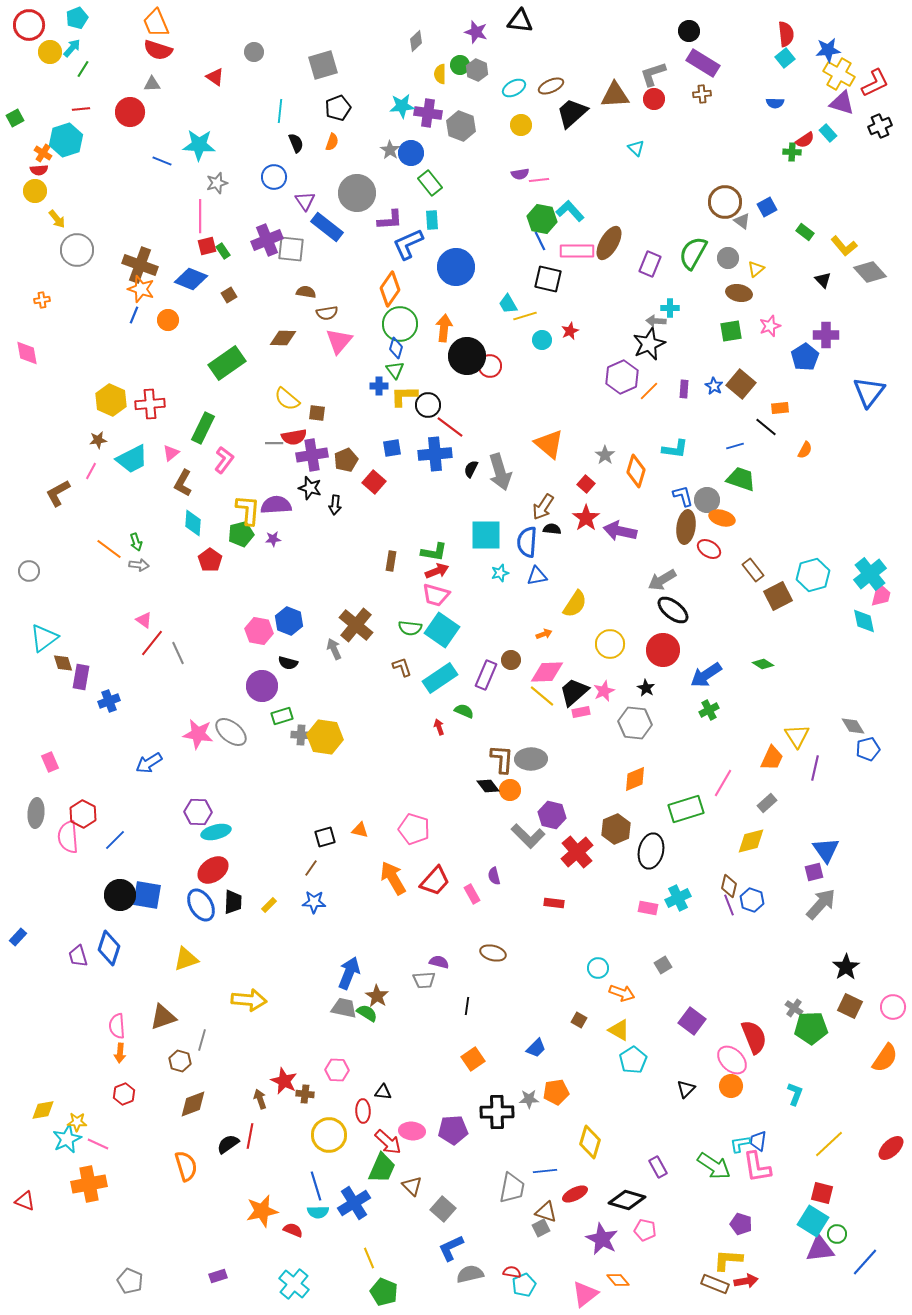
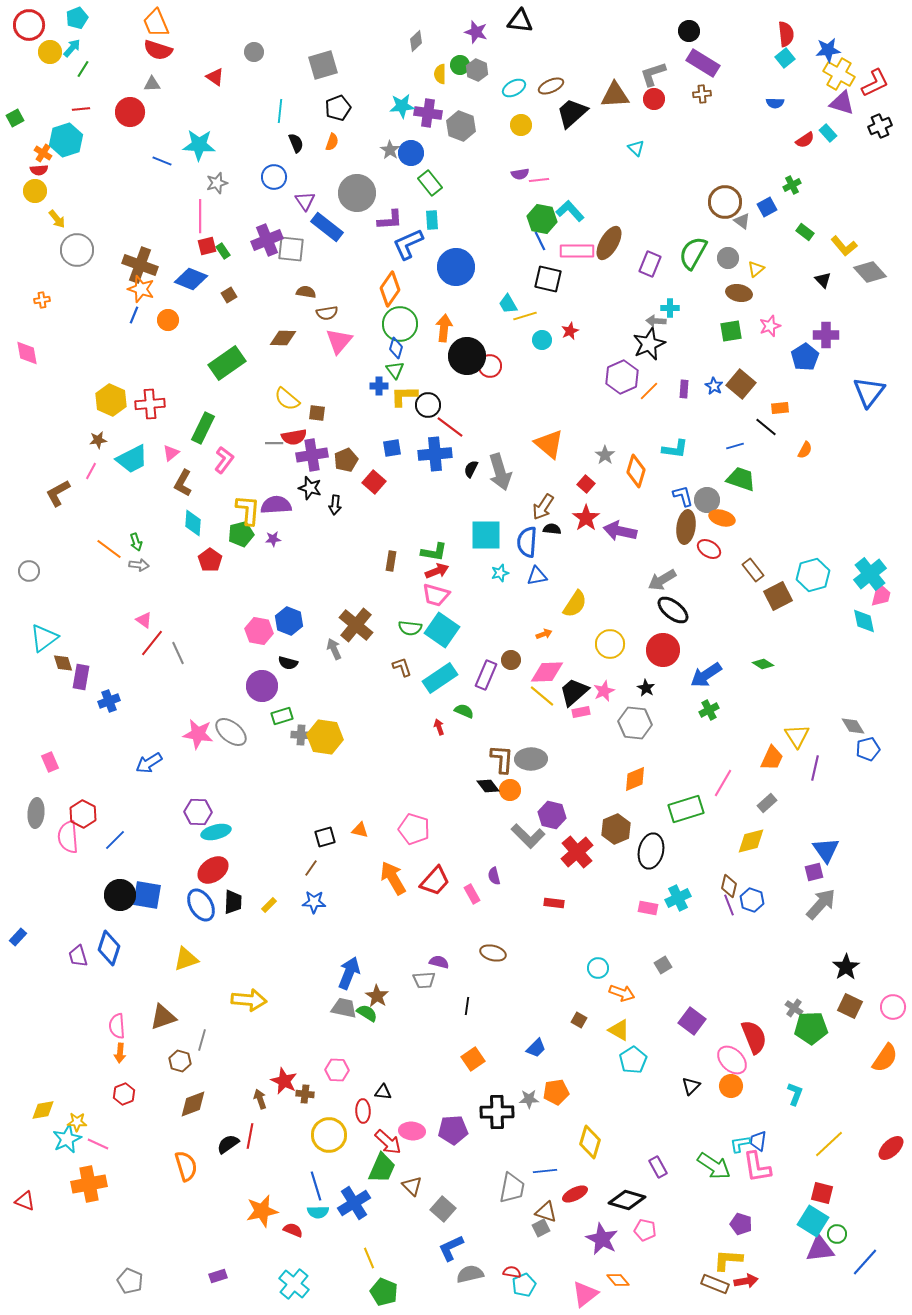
green cross at (792, 152): moved 33 px down; rotated 30 degrees counterclockwise
black triangle at (686, 1089): moved 5 px right, 3 px up
